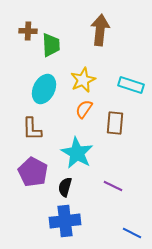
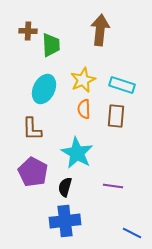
cyan rectangle: moved 9 px left
orange semicircle: rotated 36 degrees counterclockwise
brown rectangle: moved 1 px right, 7 px up
purple line: rotated 18 degrees counterclockwise
